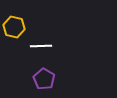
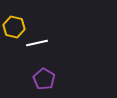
white line: moved 4 px left, 3 px up; rotated 10 degrees counterclockwise
